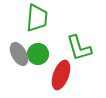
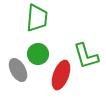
green L-shape: moved 7 px right, 8 px down
gray ellipse: moved 1 px left, 16 px down
